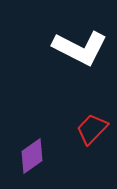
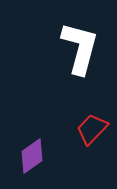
white L-shape: rotated 102 degrees counterclockwise
